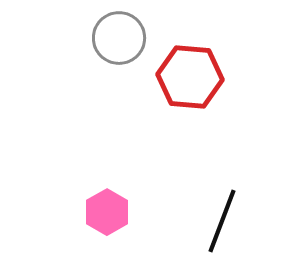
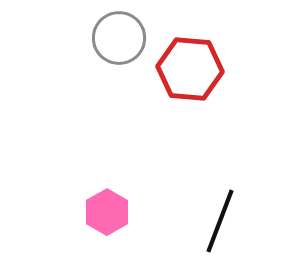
red hexagon: moved 8 px up
black line: moved 2 px left
